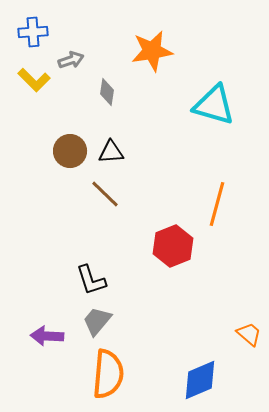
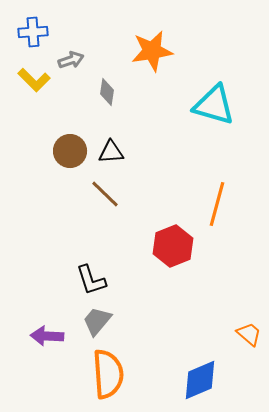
orange semicircle: rotated 9 degrees counterclockwise
